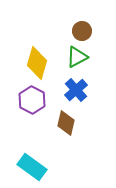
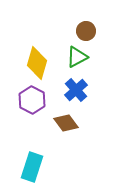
brown circle: moved 4 px right
brown diamond: rotated 50 degrees counterclockwise
cyan rectangle: rotated 72 degrees clockwise
